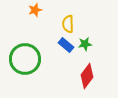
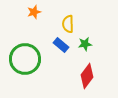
orange star: moved 1 px left, 2 px down
blue rectangle: moved 5 px left
